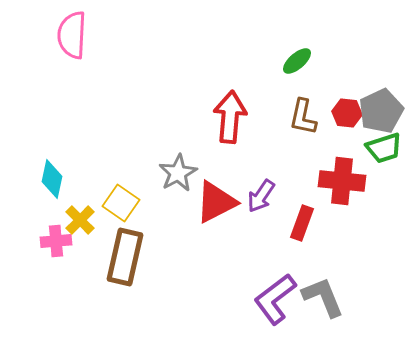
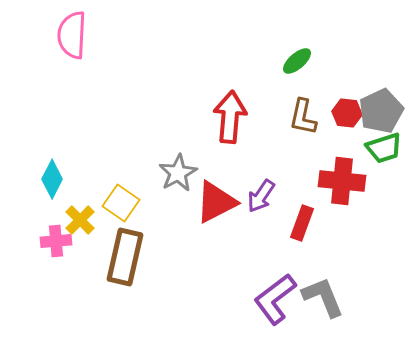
cyan diamond: rotated 15 degrees clockwise
